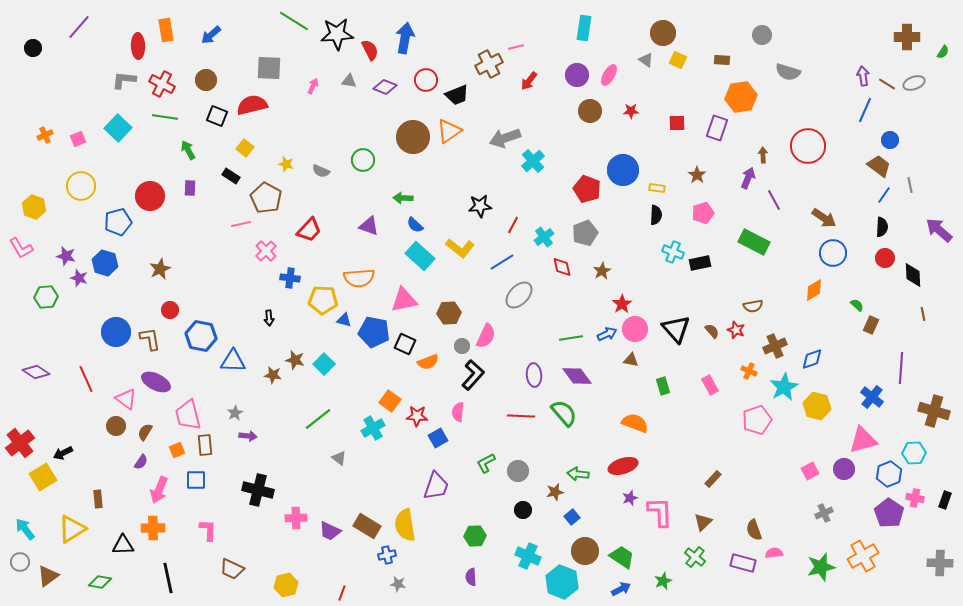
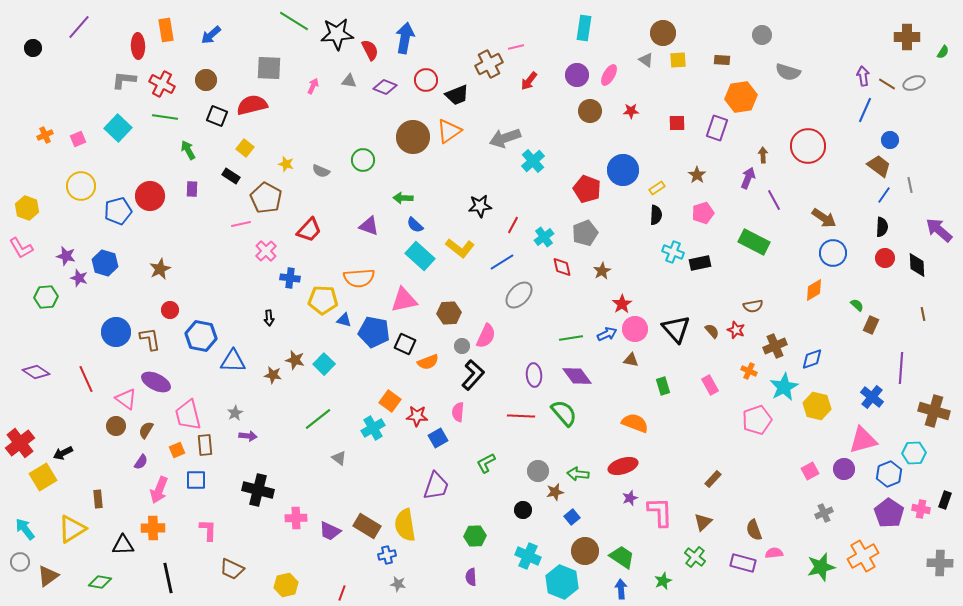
yellow square at (678, 60): rotated 30 degrees counterclockwise
purple rectangle at (190, 188): moved 2 px right, 1 px down
yellow rectangle at (657, 188): rotated 42 degrees counterclockwise
yellow hexagon at (34, 207): moved 7 px left, 1 px down
blue pentagon at (118, 222): moved 11 px up
black diamond at (913, 275): moved 4 px right, 10 px up
brown semicircle at (145, 432): moved 1 px right, 2 px up
gray circle at (518, 471): moved 20 px right
pink cross at (915, 498): moved 6 px right, 11 px down
blue arrow at (621, 589): rotated 66 degrees counterclockwise
